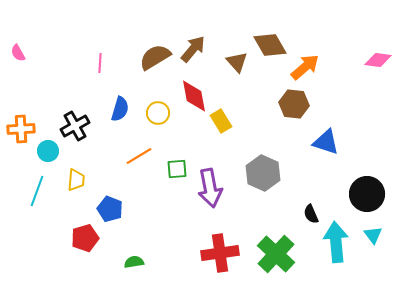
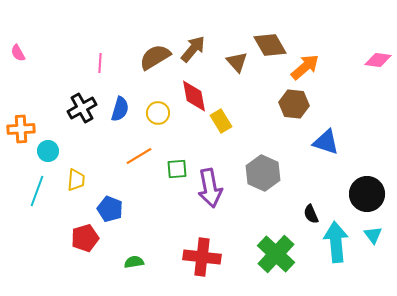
black cross: moved 7 px right, 18 px up
red cross: moved 18 px left, 4 px down; rotated 15 degrees clockwise
